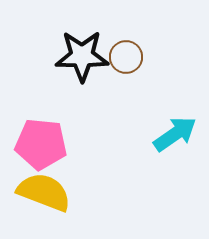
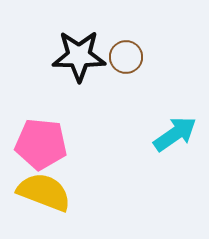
black star: moved 3 px left
